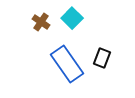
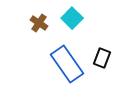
brown cross: moved 2 px left, 1 px down
